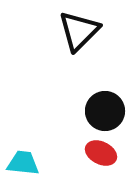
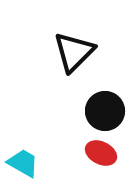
black triangle: moved 5 px left, 21 px down
cyan trapezoid: rotated 24 degrees clockwise
